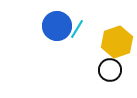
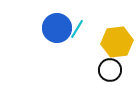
blue circle: moved 2 px down
yellow hexagon: rotated 12 degrees clockwise
